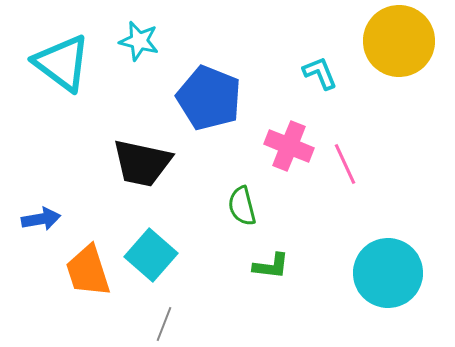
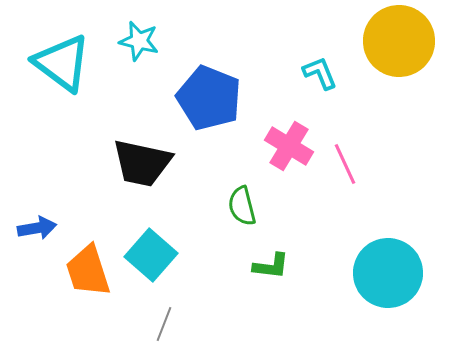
pink cross: rotated 9 degrees clockwise
blue arrow: moved 4 px left, 9 px down
